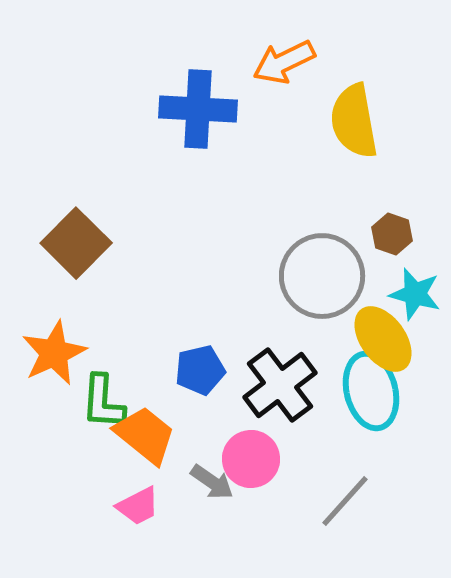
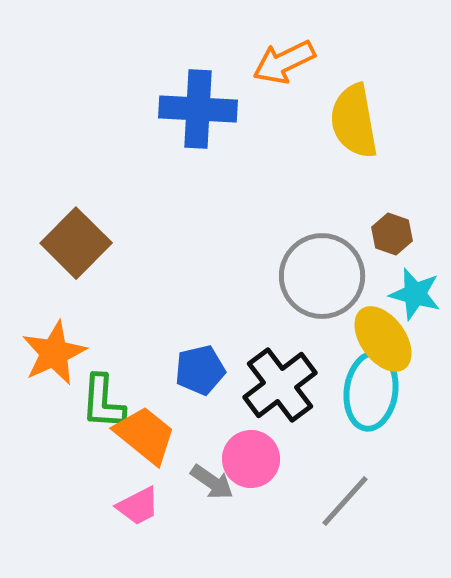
cyan ellipse: rotated 22 degrees clockwise
